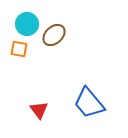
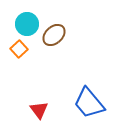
orange square: rotated 36 degrees clockwise
